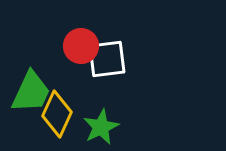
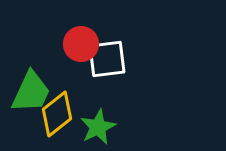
red circle: moved 2 px up
yellow diamond: rotated 27 degrees clockwise
green star: moved 3 px left
